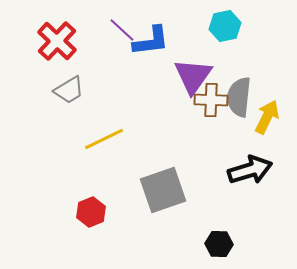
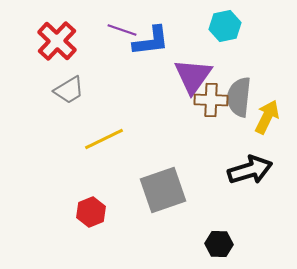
purple line: rotated 24 degrees counterclockwise
